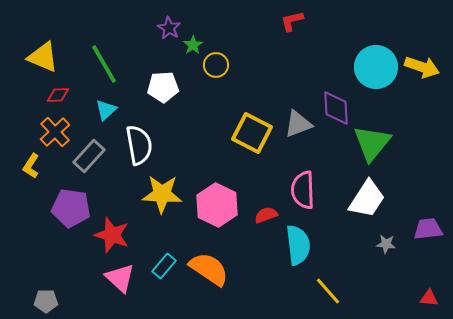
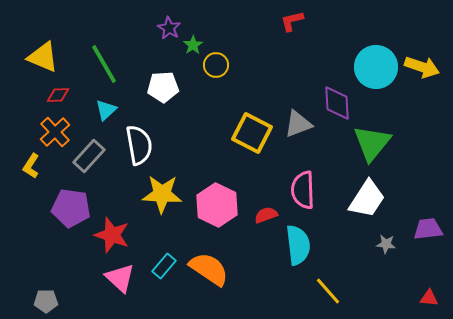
purple diamond: moved 1 px right, 5 px up
